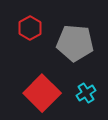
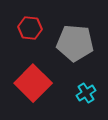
red hexagon: rotated 25 degrees counterclockwise
red square: moved 9 px left, 10 px up
